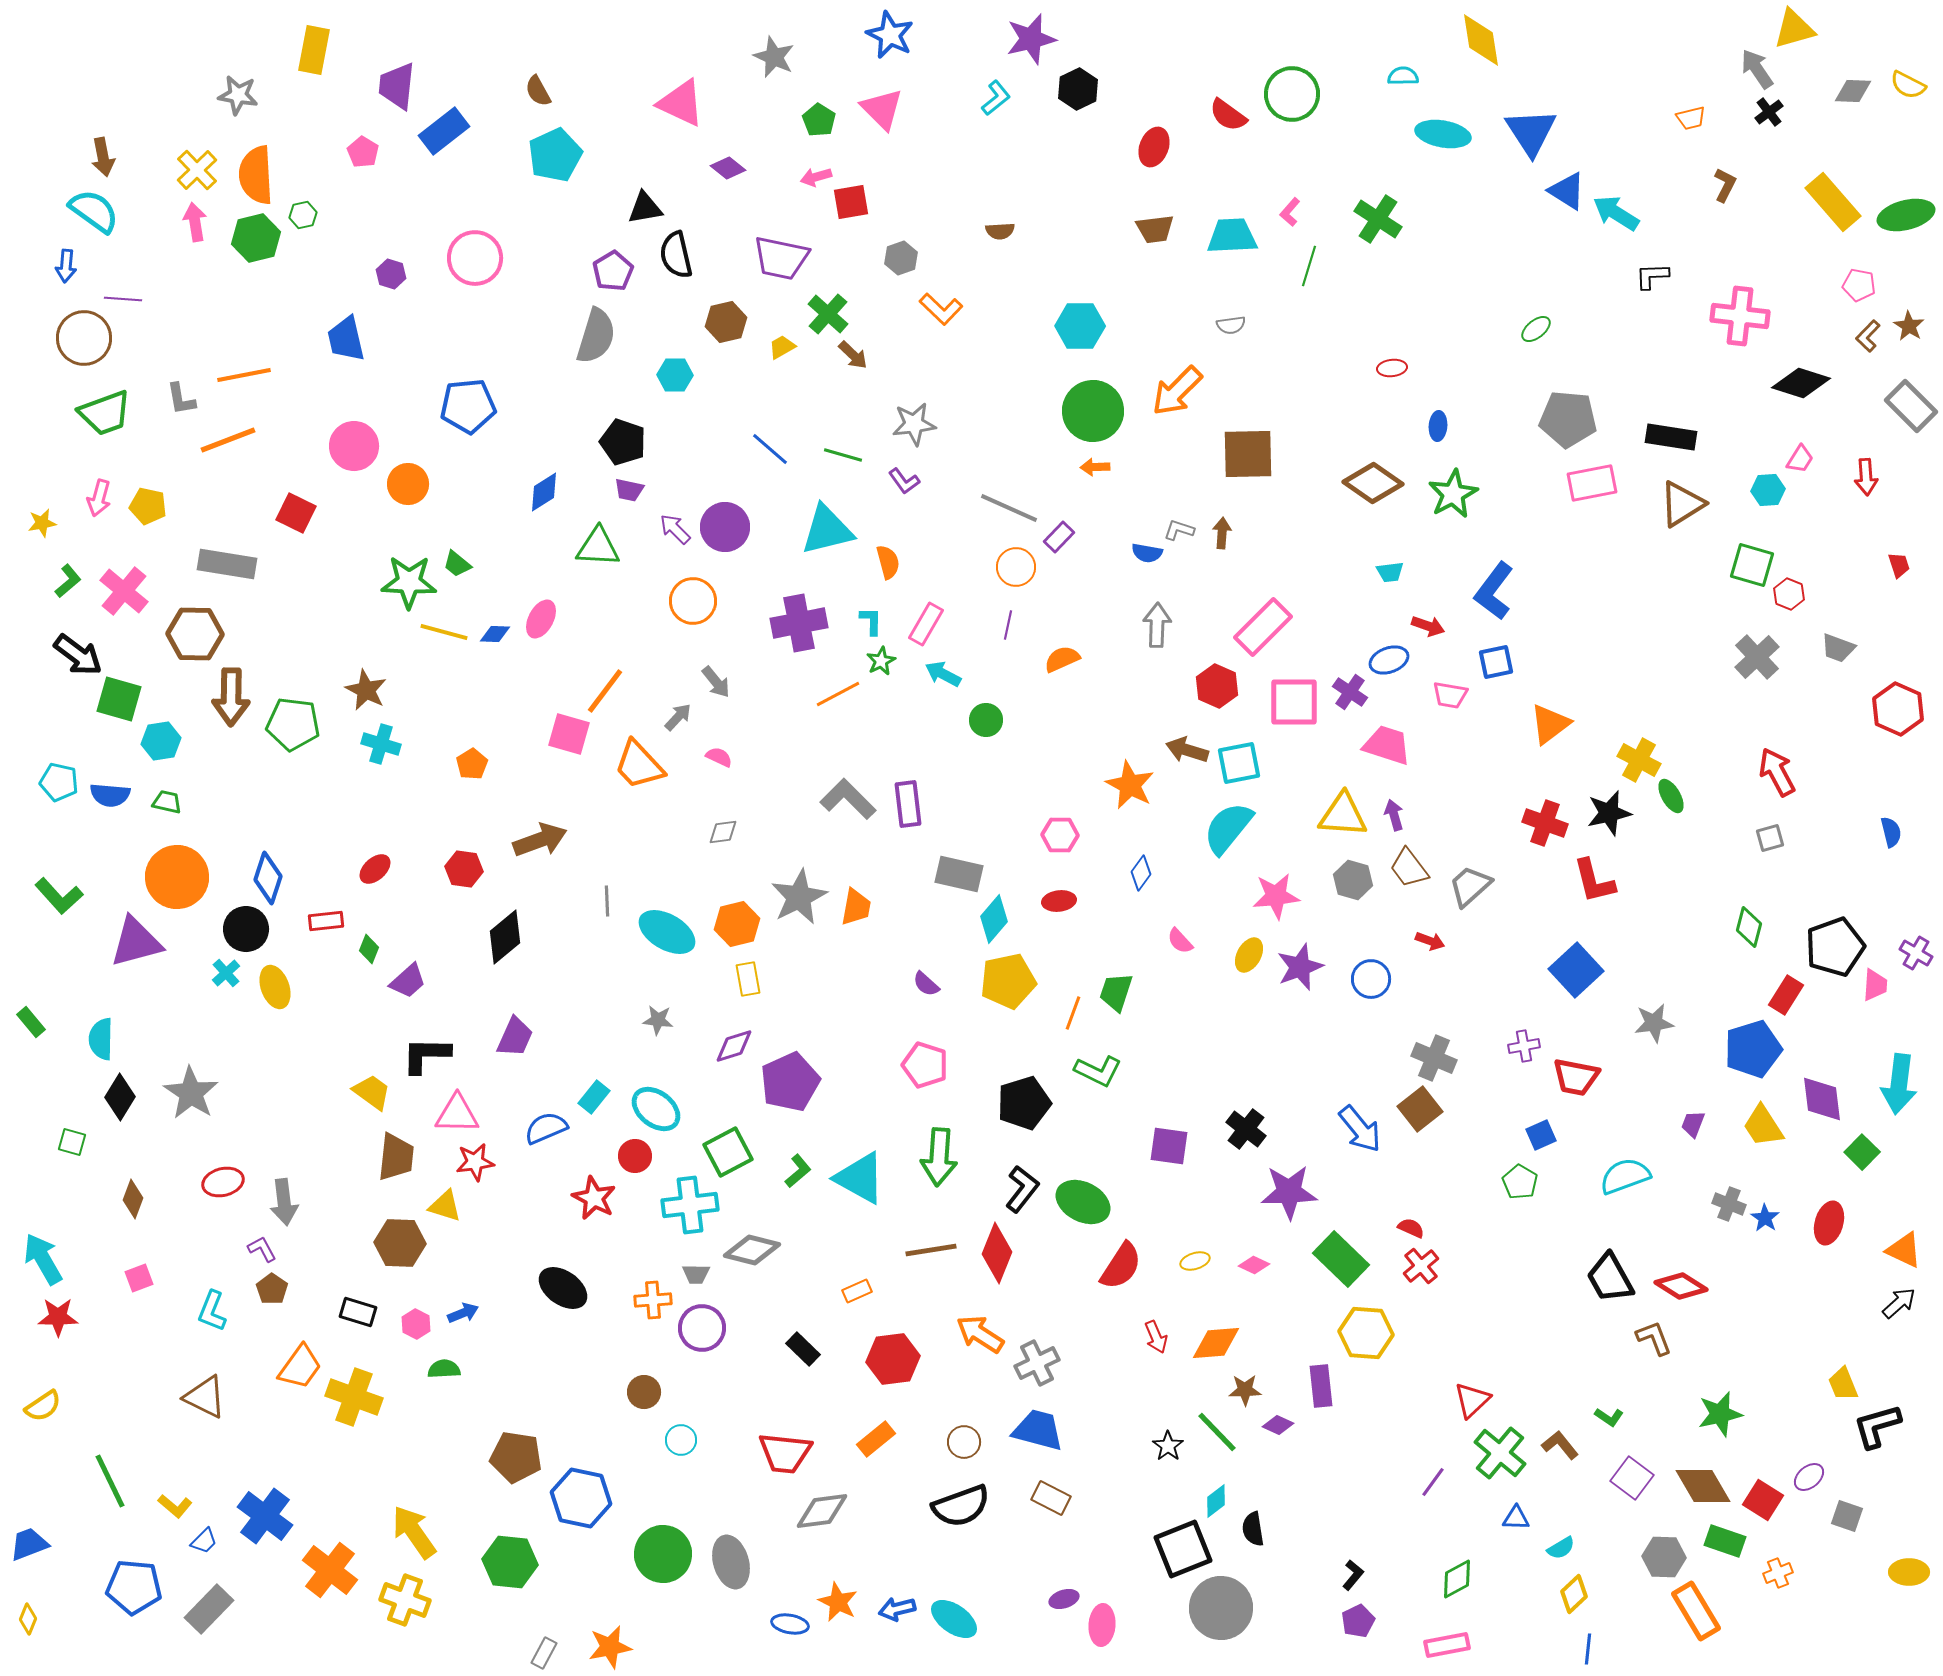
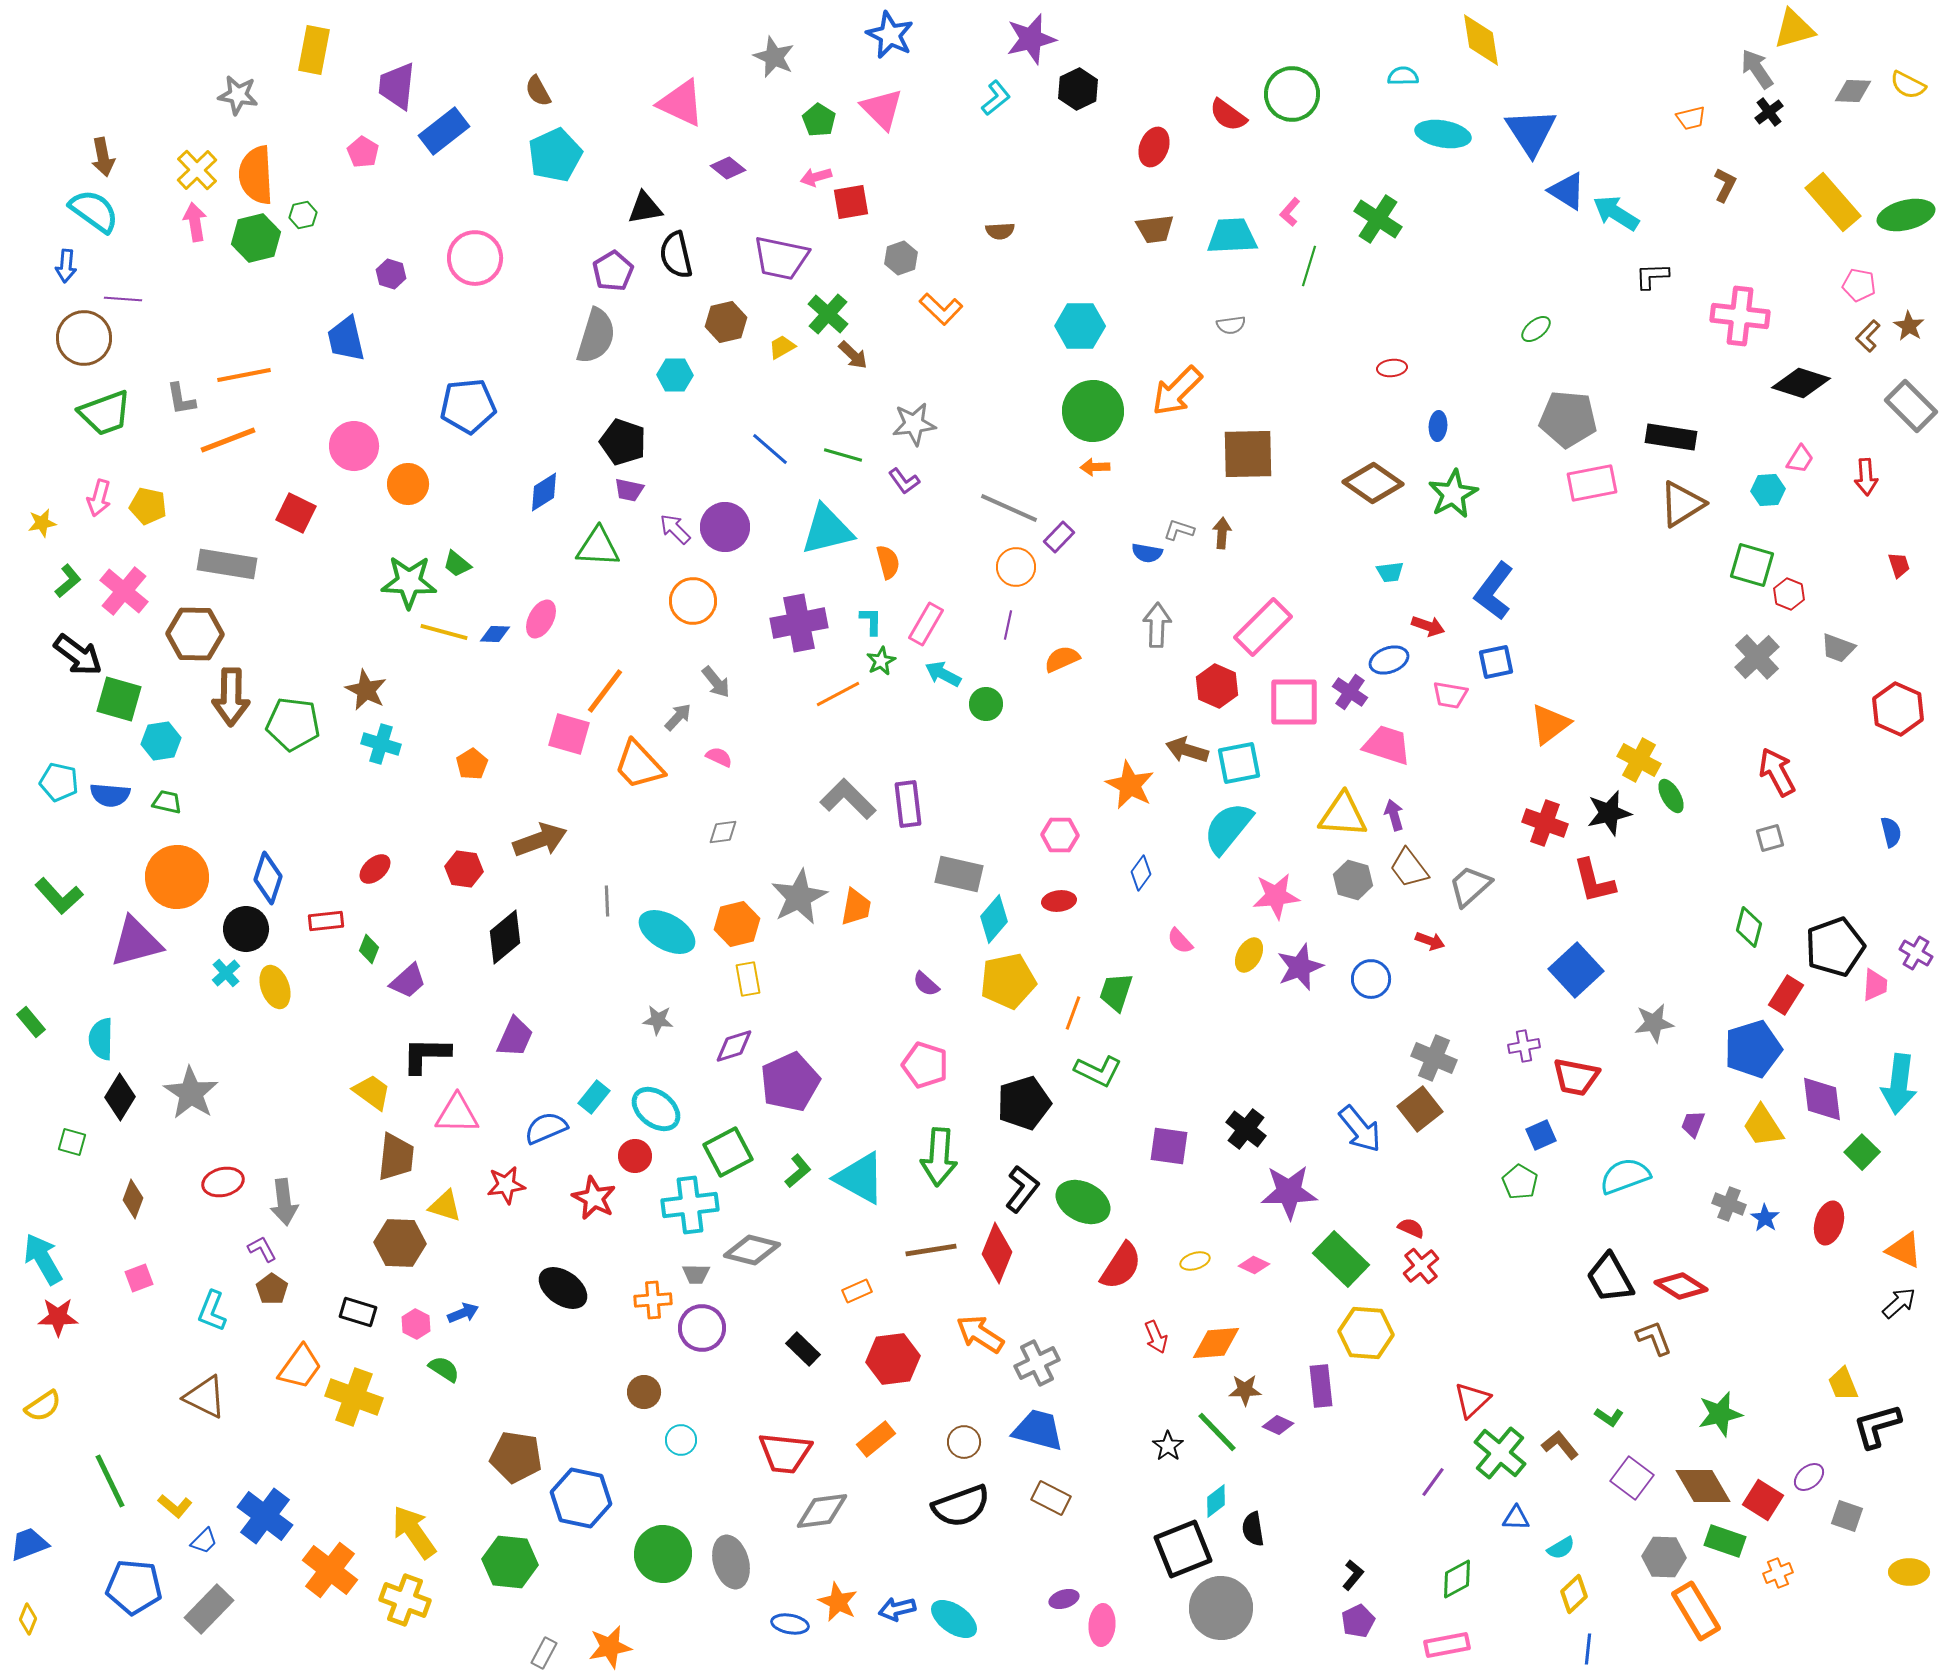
green circle at (986, 720): moved 16 px up
red star at (475, 1162): moved 31 px right, 23 px down
green semicircle at (444, 1369): rotated 36 degrees clockwise
